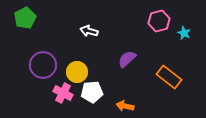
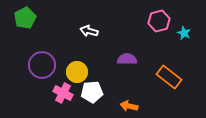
purple semicircle: rotated 42 degrees clockwise
purple circle: moved 1 px left
orange arrow: moved 4 px right
